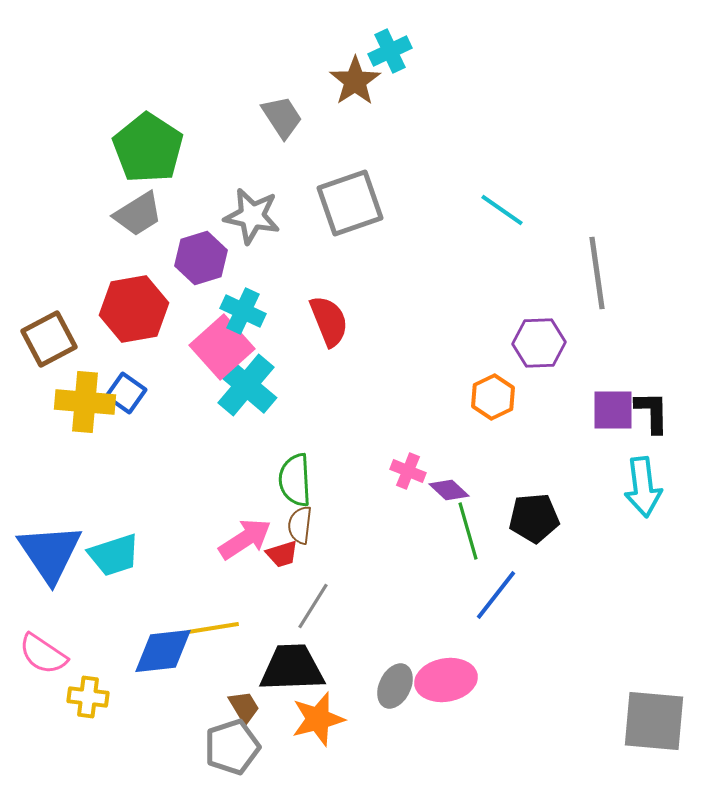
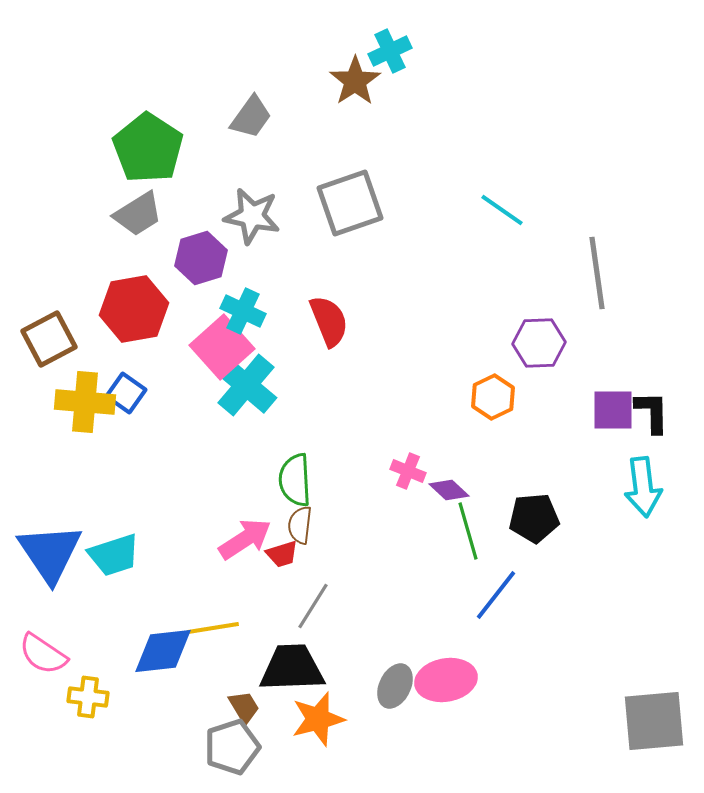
gray trapezoid at (282, 117): moved 31 px left; rotated 69 degrees clockwise
gray square at (654, 721): rotated 10 degrees counterclockwise
